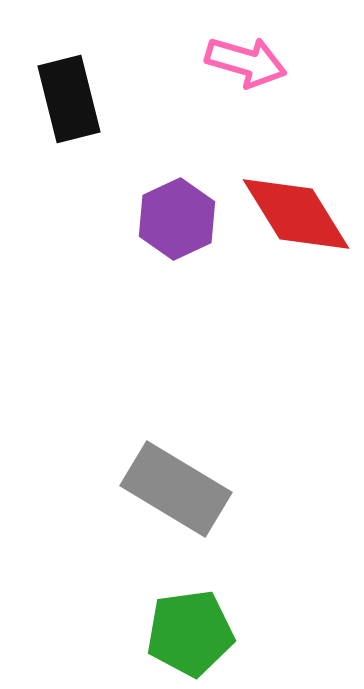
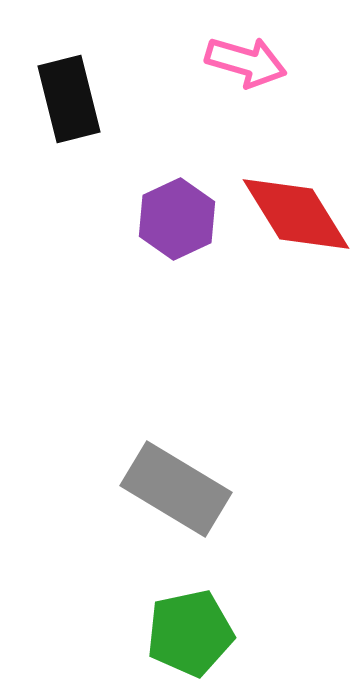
green pentagon: rotated 4 degrees counterclockwise
